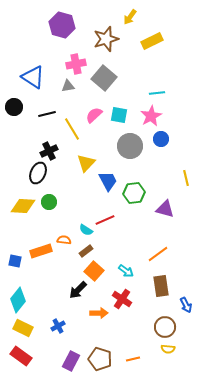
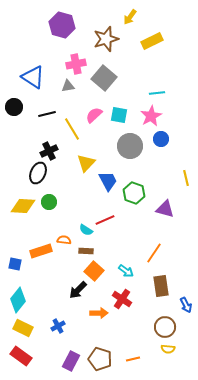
green hexagon at (134, 193): rotated 25 degrees clockwise
brown rectangle at (86, 251): rotated 40 degrees clockwise
orange line at (158, 254): moved 4 px left, 1 px up; rotated 20 degrees counterclockwise
blue square at (15, 261): moved 3 px down
